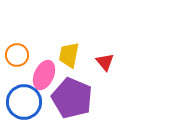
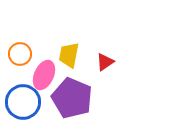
orange circle: moved 3 px right, 1 px up
red triangle: rotated 36 degrees clockwise
blue circle: moved 1 px left
